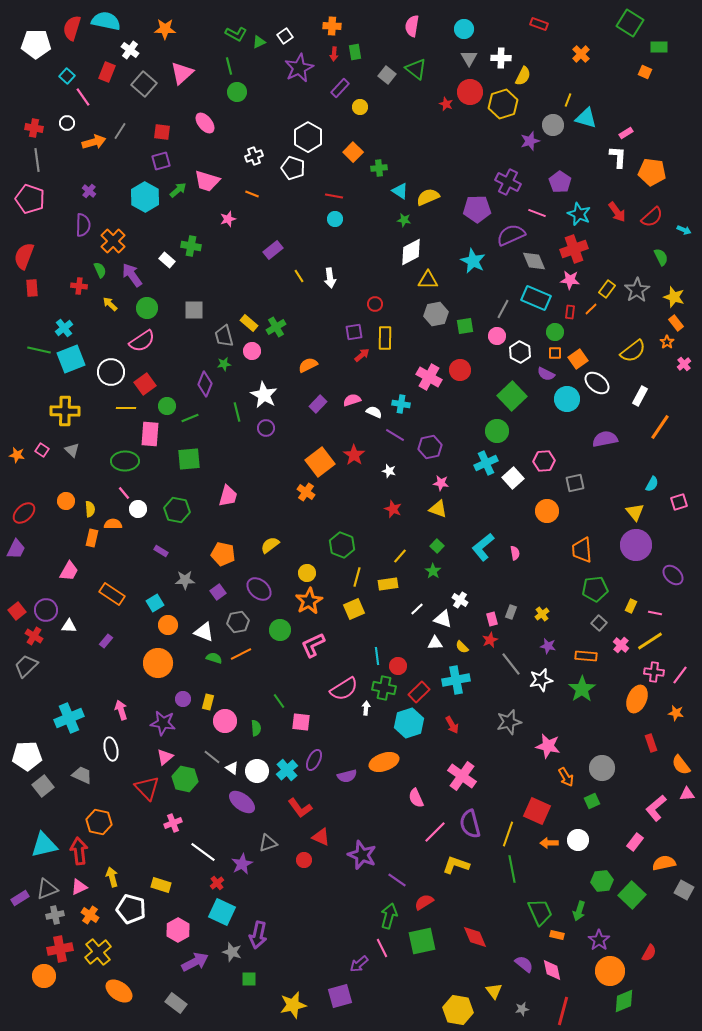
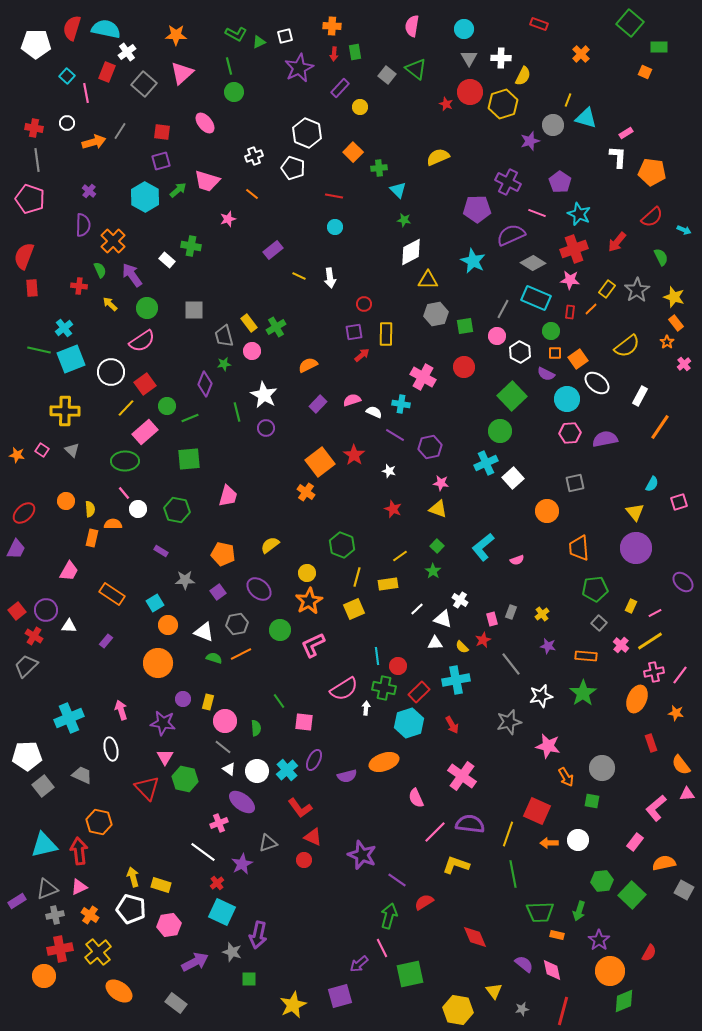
cyan semicircle at (106, 21): moved 8 px down
green square at (630, 23): rotated 8 degrees clockwise
orange star at (165, 29): moved 11 px right, 6 px down
white square at (285, 36): rotated 21 degrees clockwise
white cross at (130, 50): moved 3 px left, 2 px down; rotated 18 degrees clockwise
green circle at (237, 92): moved 3 px left
pink line at (83, 97): moved 3 px right, 4 px up; rotated 24 degrees clockwise
white hexagon at (308, 137): moved 1 px left, 4 px up; rotated 8 degrees counterclockwise
cyan triangle at (400, 191): moved 2 px left, 1 px up; rotated 12 degrees clockwise
orange line at (252, 194): rotated 16 degrees clockwise
yellow semicircle at (428, 197): moved 10 px right, 40 px up
red arrow at (617, 212): moved 30 px down; rotated 75 degrees clockwise
cyan circle at (335, 219): moved 8 px down
gray diamond at (534, 261): moved 1 px left, 2 px down; rotated 35 degrees counterclockwise
yellow line at (299, 276): rotated 32 degrees counterclockwise
red circle at (375, 304): moved 11 px left
yellow rectangle at (249, 323): rotated 12 degrees clockwise
green circle at (555, 332): moved 4 px left, 1 px up
yellow rectangle at (385, 338): moved 1 px right, 4 px up
yellow semicircle at (633, 351): moved 6 px left, 5 px up
red circle at (460, 370): moved 4 px right, 3 px up
pink cross at (429, 377): moved 6 px left
yellow line at (126, 408): rotated 48 degrees counterclockwise
green circle at (497, 431): moved 3 px right
pink rectangle at (150, 434): moved 5 px left, 2 px up; rotated 45 degrees clockwise
pink hexagon at (544, 461): moved 26 px right, 28 px up
purple circle at (636, 545): moved 3 px down
orange trapezoid at (582, 550): moved 3 px left, 2 px up
pink semicircle at (515, 553): moved 2 px right, 7 px down; rotated 80 degrees clockwise
yellow line at (400, 556): rotated 14 degrees clockwise
purple ellipse at (673, 575): moved 10 px right, 7 px down
pink line at (655, 613): rotated 40 degrees counterclockwise
gray hexagon at (238, 622): moved 1 px left, 2 px down
red star at (490, 640): moved 7 px left
pink cross at (654, 672): rotated 18 degrees counterclockwise
white star at (541, 680): moved 16 px down
green star at (582, 689): moved 1 px right, 4 px down
pink square at (301, 722): moved 3 px right
pink triangle at (165, 757): rotated 18 degrees counterclockwise
gray line at (212, 757): moved 11 px right, 10 px up
white triangle at (232, 768): moved 3 px left, 1 px down
green square at (592, 801): rotated 35 degrees clockwise
pink cross at (173, 823): moved 46 px right
purple semicircle at (470, 824): rotated 112 degrees clockwise
red triangle at (321, 837): moved 8 px left
green line at (512, 869): moved 1 px right, 5 px down
yellow arrow at (112, 877): moved 21 px right
purple rectangle at (20, 898): moved 3 px left, 3 px down
green trapezoid at (540, 912): rotated 112 degrees clockwise
pink hexagon at (178, 930): moved 9 px left, 5 px up; rotated 20 degrees clockwise
green square at (422, 941): moved 12 px left, 33 px down
yellow star at (293, 1005): rotated 12 degrees counterclockwise
